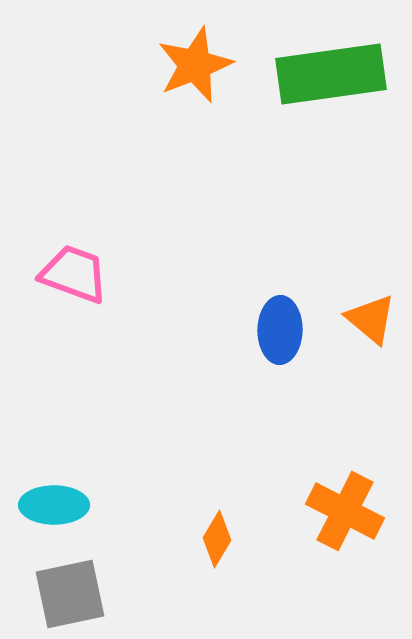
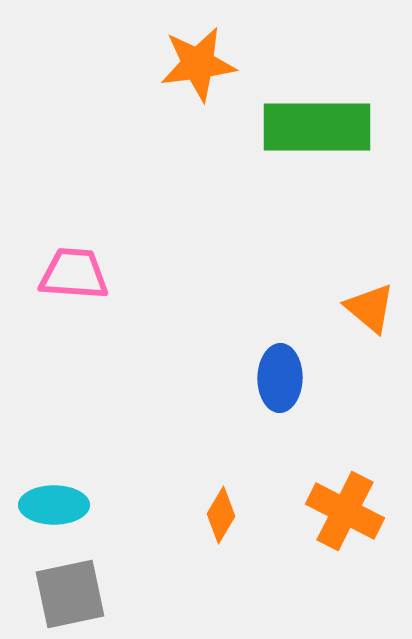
orange star: moved 3 px right, 1 px up; rotated 14 degrees clockwise
green rectangle: moved 14 px left, 53 px down; rotated 8 degrees clockwise
pink trapezoid: rotated 16 degrees counterclockwise
orange triangle: moved 1 px left, 11 px up
blue ellipse: moved 48 px down
orange diamond: moved 4 px right, 24 px up
